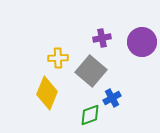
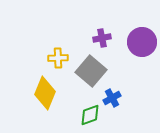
yellow diamond: moved 2 px left
